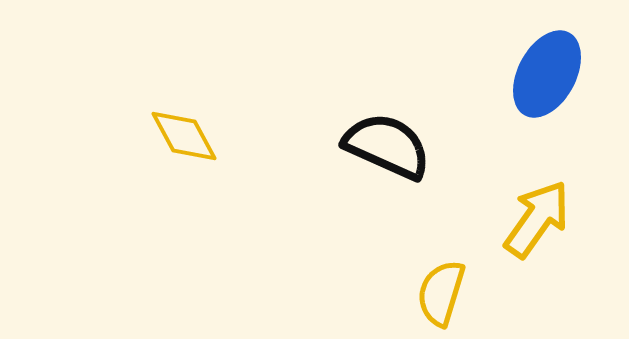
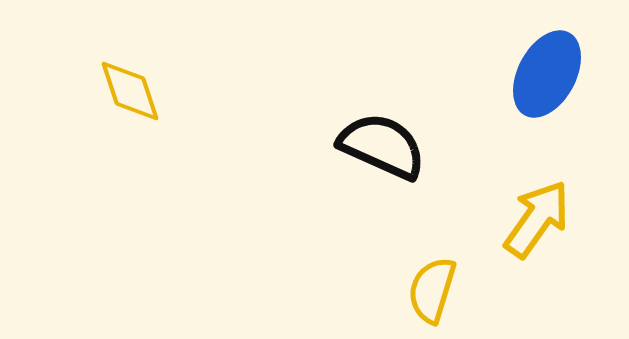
yellow diamond: moved 54 px left, 45 px up; rotated 10 degrees clockwise
black semicircle: moved 5 px left
yellow semicircle: moved 9 px left, 3 px up
